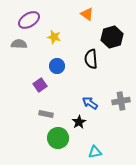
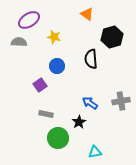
gray semicircle: moved 2 px up
